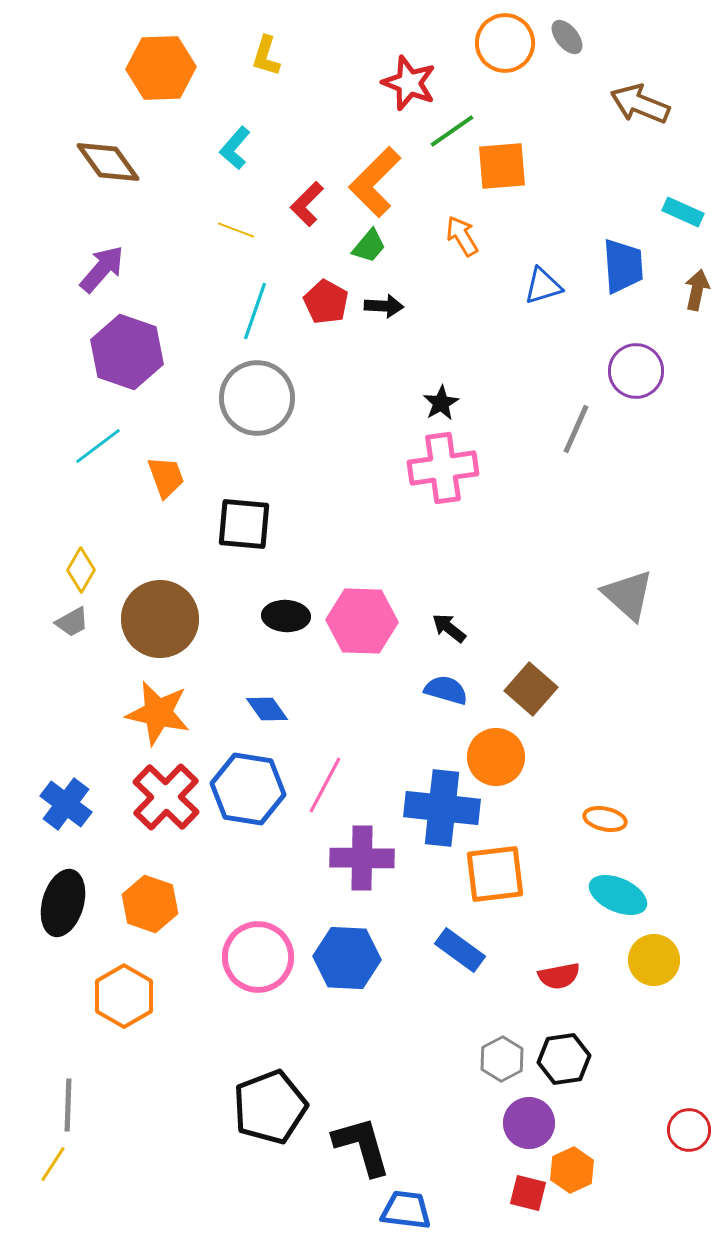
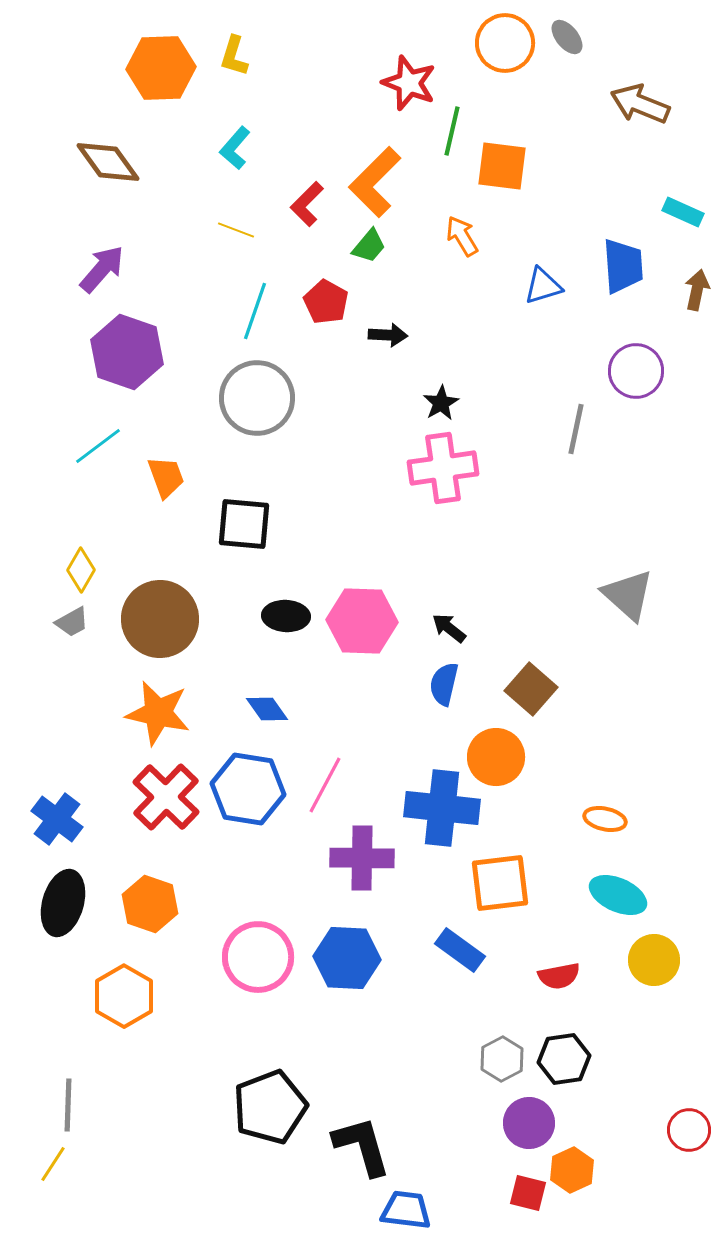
yellow L-shape at (266, 56): moved 32 px left
green line at (452, 131): rotated 42 degrees counterclockwise
orange square at (502, 166): rotated 12 degrees clockwise
black arrow at (384, 306): moved 4 px right, 29 px down
gray line at (576, 429): rotated 12 degrees counterclockwise
blue semicircle at (446, 690): moved 2 px left, 6 px up; rotated 93 degrees counterclockwise
blue cross at (66, 804): moved 9 px left, 15 px down
orange square at (495, 874): moved 5 px right, 9 px down
